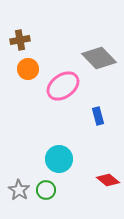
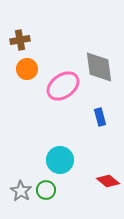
gray diamond: moved 9 px down; rotated 36 degrees clockwise
orange circle: moved 1 px left
blue rectangle: moved 2 px right, 1 px down
cyan circle: moved 1 px right, 1 px down
red diamond: moved 1 px down
gray star: moved 2 px right, 1 px down
